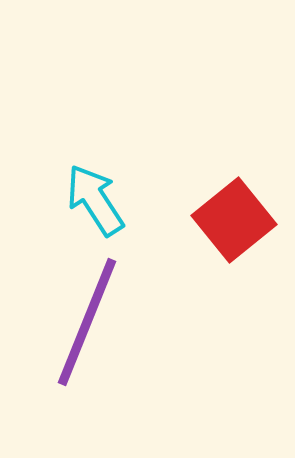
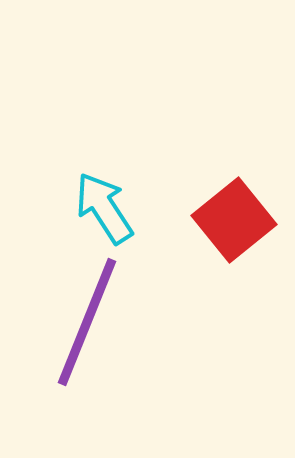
cyan arrow: moved 9 px right, 8 px down
